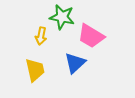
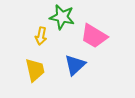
pink trapezoid: moved 3 px right
blue triangle: moved 2 px down
